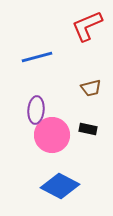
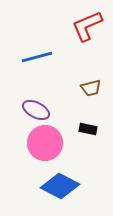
purple ellipse: rotated 68 degrees counterclockwise
pink circle: moved 7 px left, 8 px down
